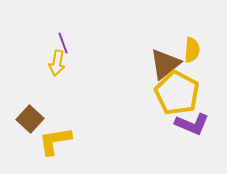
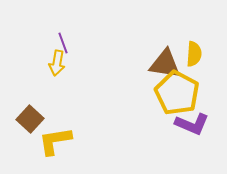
yellow semicircle: moved 2 px right, 4 px down
brown triangle: rotated 48 degrees clockwise
